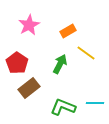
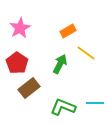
pink star: moved 9 px left, 3 px down
